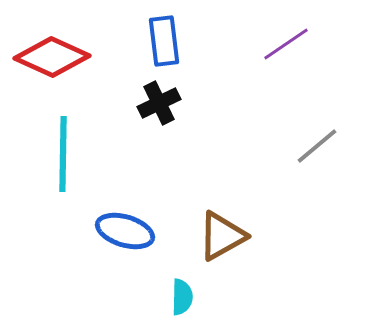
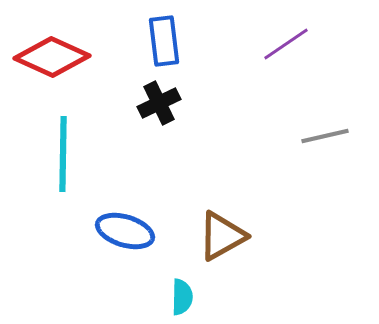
gray line: moved 8 px right, 10 px up; rotated 27 degrees clockwise
